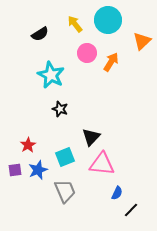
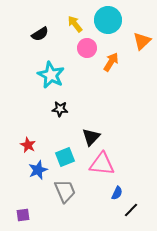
pink circle: moved 5 px up
black star: rotated 14 degrees counterclockwise
red star: rotated 14 degrees counterclockwise
purple square: moved 8 px right, 45 px down
